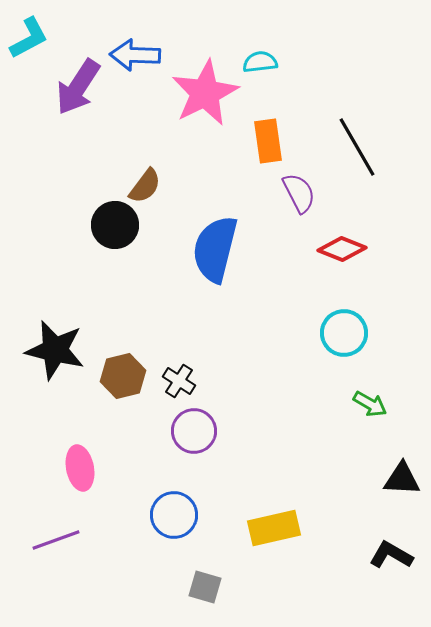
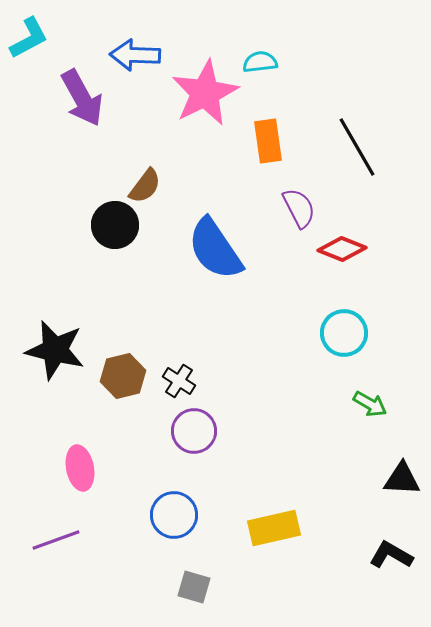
purple arrow: moved 4 px right, 11 px down; rotated 62 degrees counterclockwise
purple semicircle: moved 15 px down
blue semicircle: rotated 48 degrees counterclockwise
gray square: moved 11 px left
